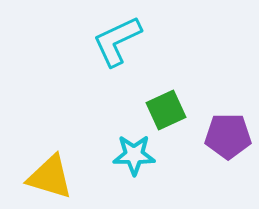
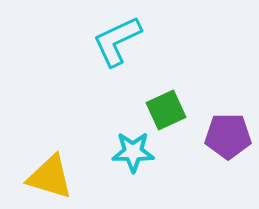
cyan star: moved 1 px left, 3 px up
